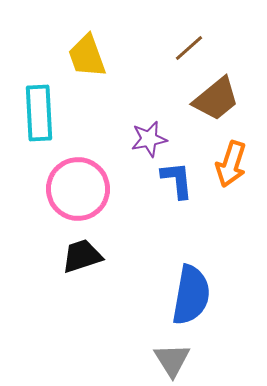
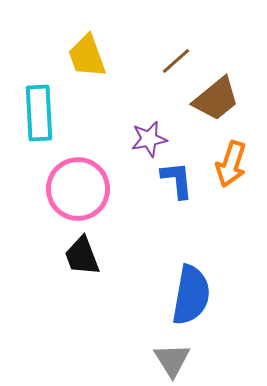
brown line: moved 13 px left, 13 px down
black trapezoid: rotated 93 degrees counterclockwise
